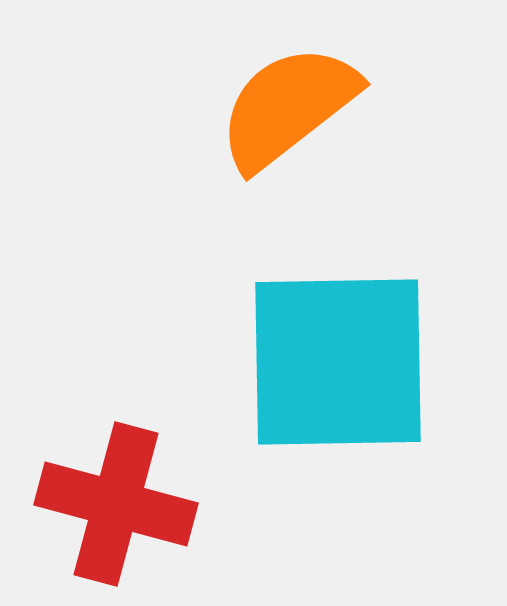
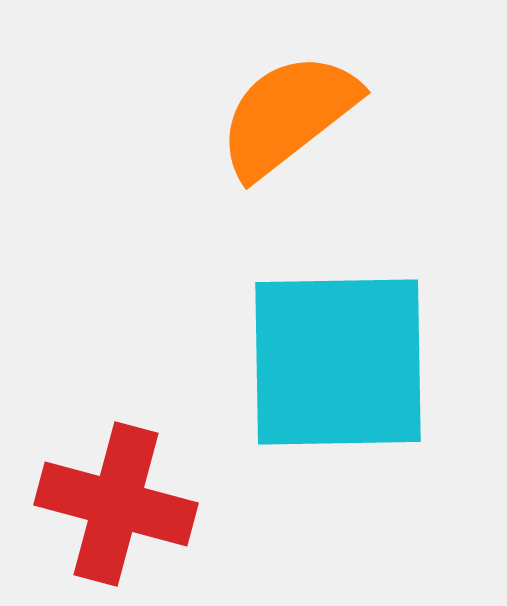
orange semicircle: moved 8 px down
